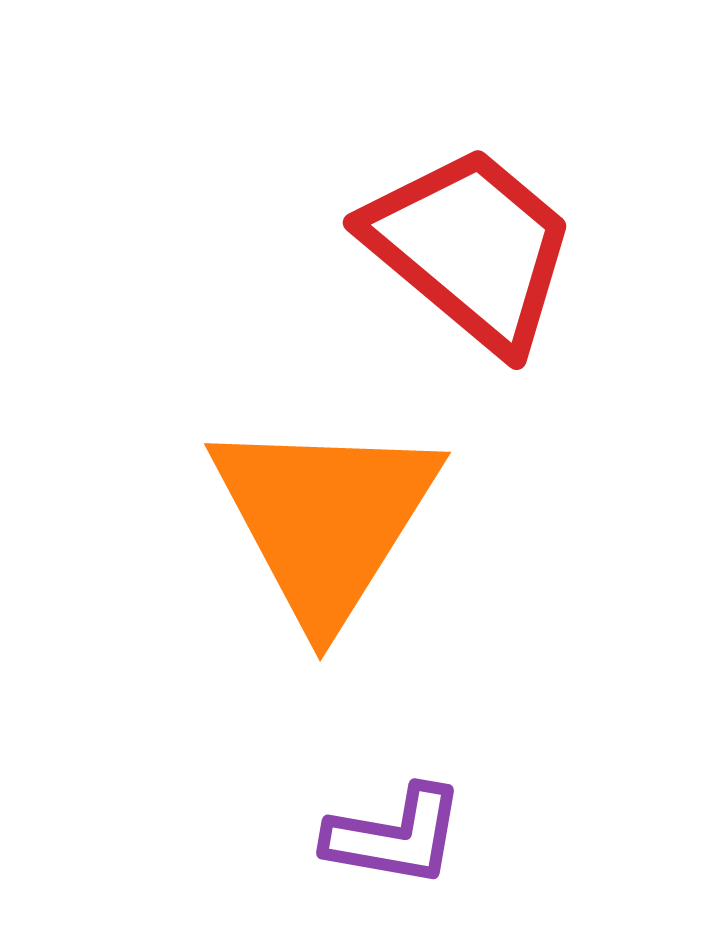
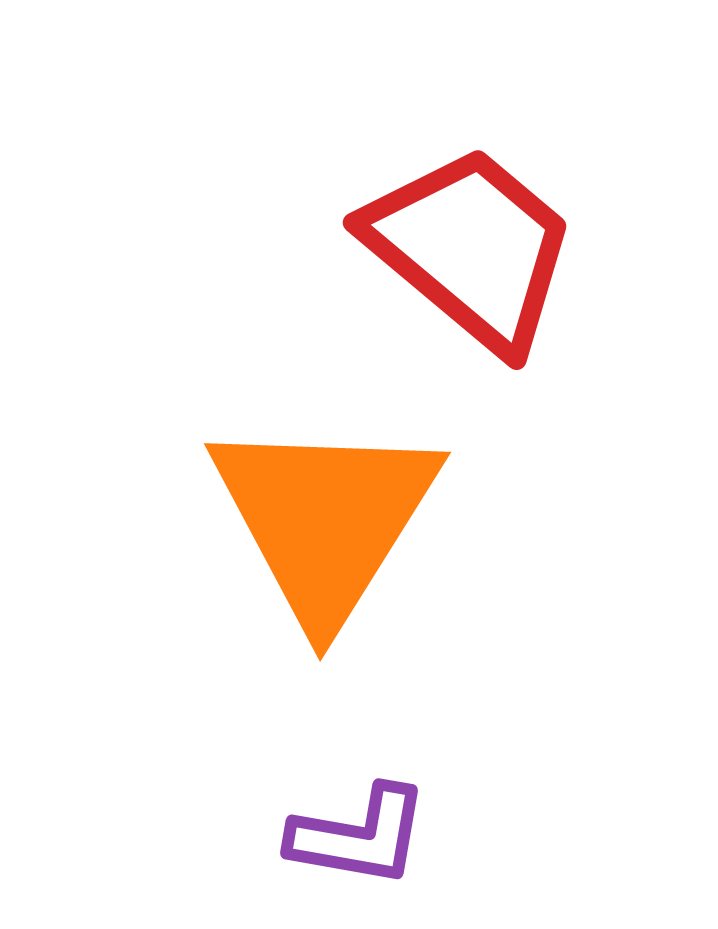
purple L-shape: moved 36 px left
